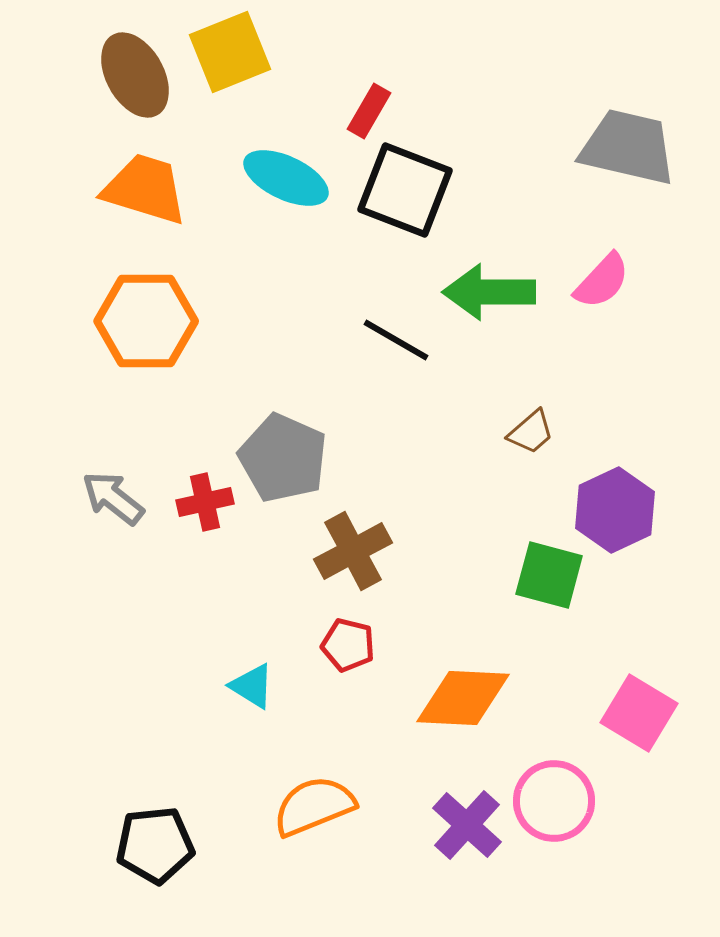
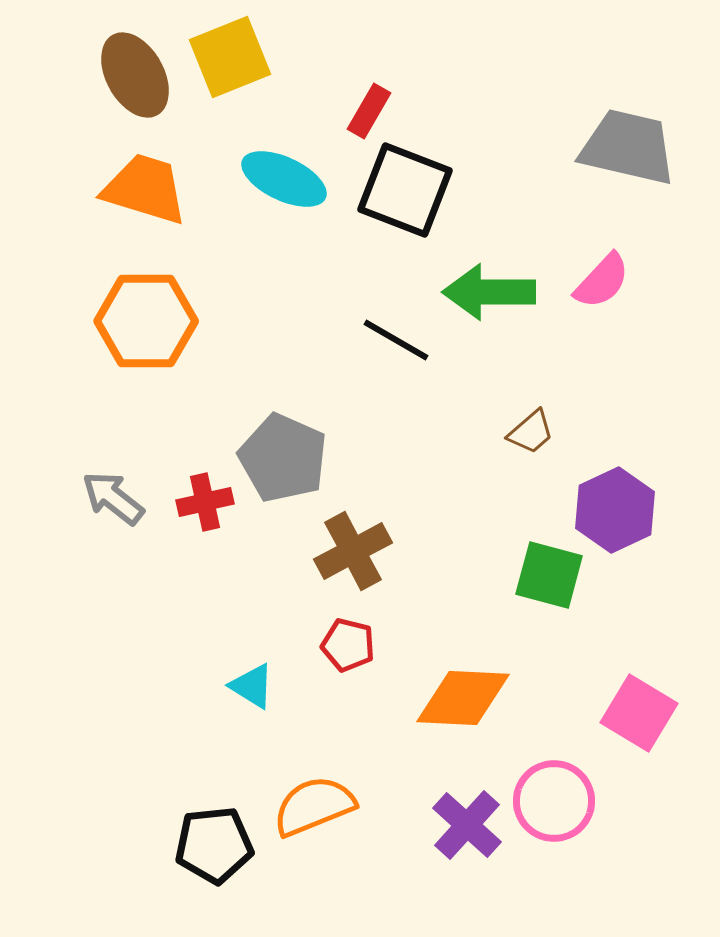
yellow square: moved 5 px down
cyan ellipse: moved 2 px left, 1 px down
black pentagon: moved 59 px right
